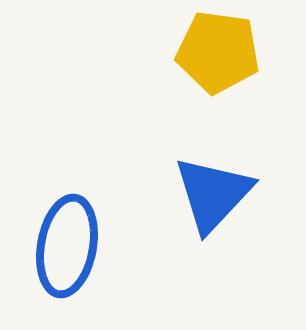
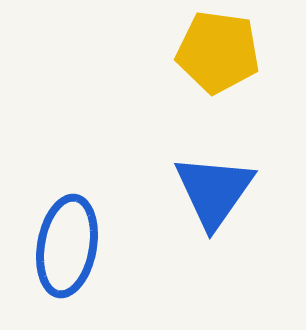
blue triangle: moved 1 px right, 3 px up; rotated 8 degrees counterclockwise
